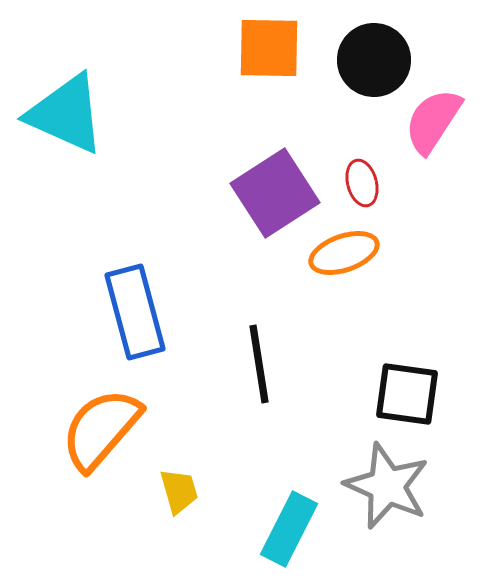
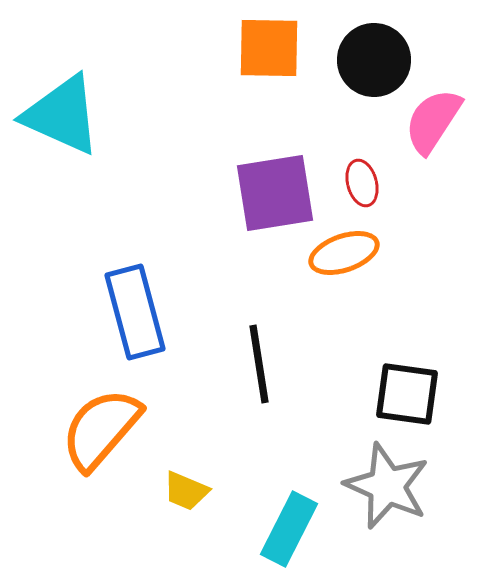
cyan triangle: moved 4 px left, 1 px down
purple square: rotated 24 degrees clockwise
yellow trapezoid: moved 7 px right; rotated 129 degrees clockwise
